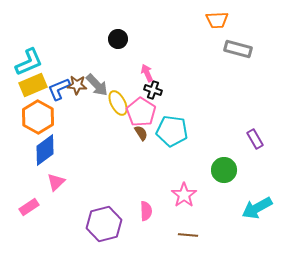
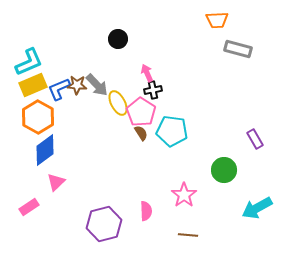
black cross: rotated 30 degrees counterclockwise
